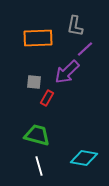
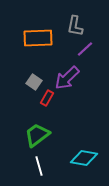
purple arrow: moved 6 px down
gray square: rotated 28 degrees clockwise
green trapezoid: rotated 52 degrees counterclockwise
